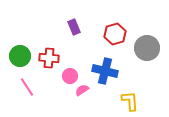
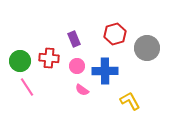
purple rectangle: moved 12 px down
green circle: moved 5 px down
blue cross: rotated 15 degrees counterclockwise
pink circle: moved 7 px right, 10 px up
pink semicircle: rotated 112 degrees counterclockwise
yellow L-shape: rotated 25 degrees counterclockwise
